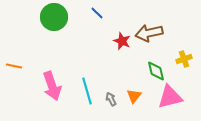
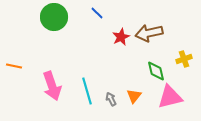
red star: moved 1 px left, 4 px up; rotated 24 degrees clockwise
